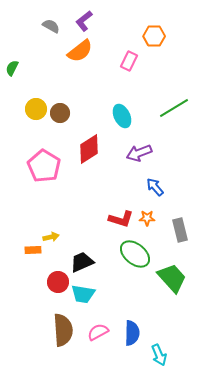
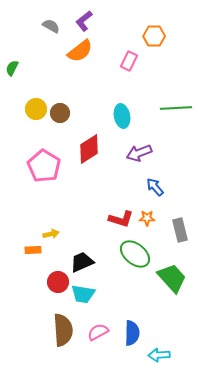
green line: moved 2 px right; rotated 28 degrees clockwise
cyan ellipse: rotated 15 degrees clockwise
yellow arrow: moved 3 px up
cyan arrow: rotated 110 degrees clockwise
